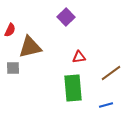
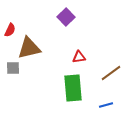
brown triangle: moved 1 px left, 1 px down
